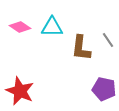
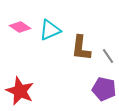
cyan triangle: moved 2 px left, 3 px down; rotated 25 degrees counterclockwise
gray line: moved 16 px down
